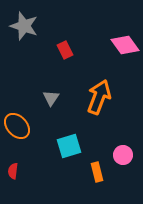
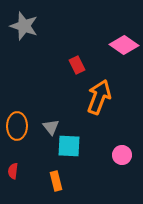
pink diamond: moved 1 px left; rotated 20 degrees counterclockwise
red rectangle: moved 12 px right, 15 px down
gray triangle: moved 29 px down; rotated 12 degrees counterclockwise
orange ellipse: rotated 44 degrees clockwise
cyan square: rotated 20 degrees clockwise
pink circle: moved 1 px left
orange rectangle: moved 41 px left, 9 px down
